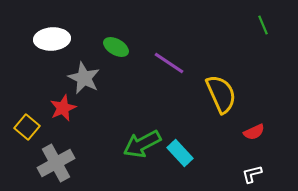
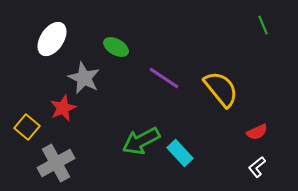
white ellipse: rotated 52 degrees counterclockwise
purple line: moved 5 px left, 15 px down
yellow semicircle: moved 5 px up; rotated 15 degrees counterclockwise
red semicircle: moved 3 px right
green arrow: moved 1 px left, 3 px up
white L-shape: moved 5 px right, 7 px up; rotated 25 degrees counterclockwise
